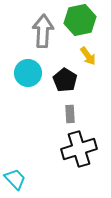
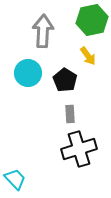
green hexagon: moved 12 px right
